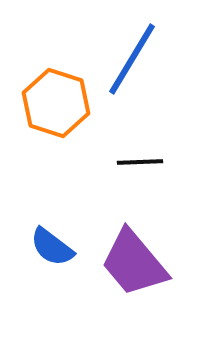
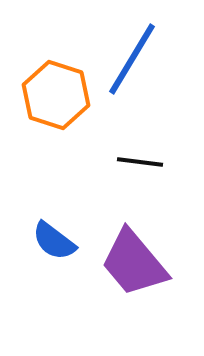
orange hexagon: moved 8 px up
black line: rotated 9 degrees clockwise
blue semicircle: moved 2 px right, 6 px up
